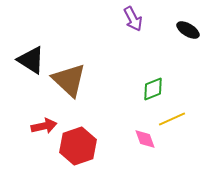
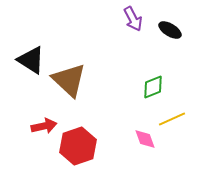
black ellipse: moved 18 px left
green diamond: moved 2 px up
